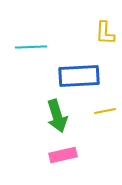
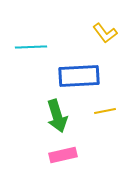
yellow L-shape: rotated 40 degrees counterclockwise
